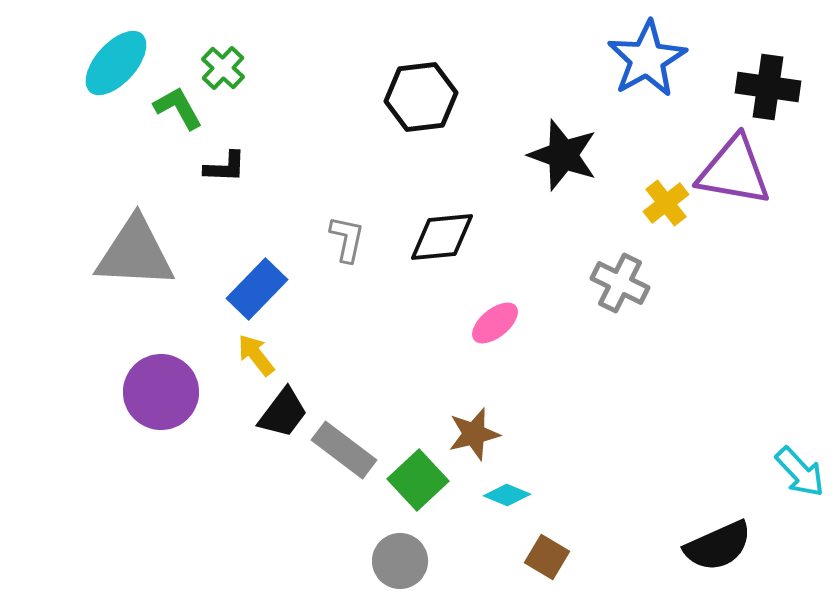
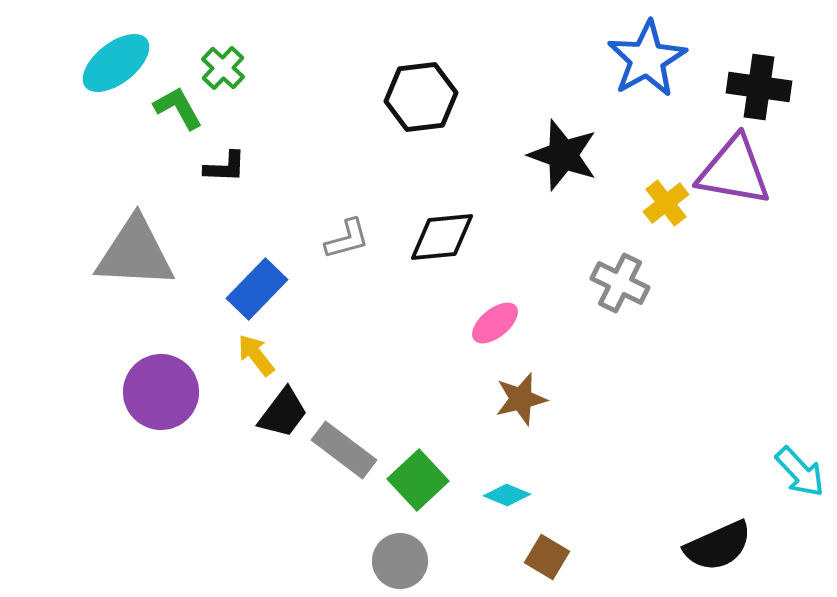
cyan ellipse: rotated 10 degrees clockwise
black cross: moved 9 px left
gray L-shape: rotated 63 degrees clockwise
brown star: moved 47 px right, 35 px up
